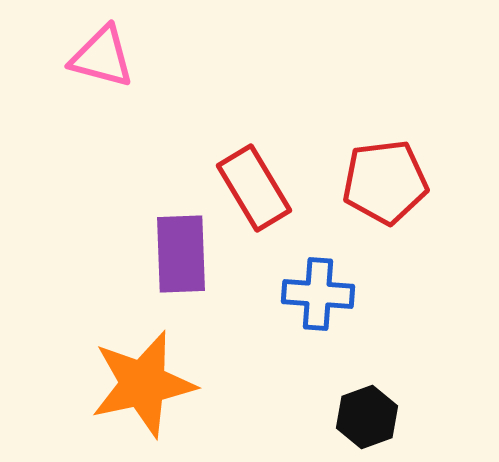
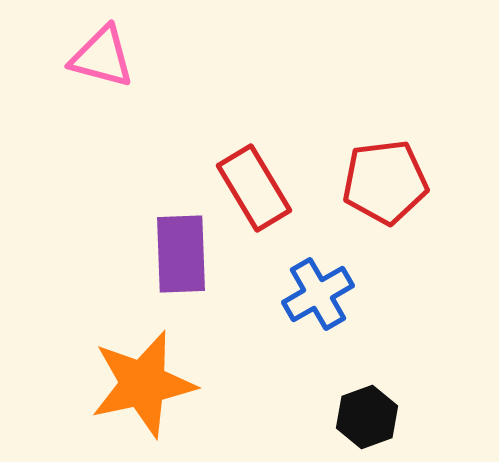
blue cross: rotated 34 degrees counterclockwise
